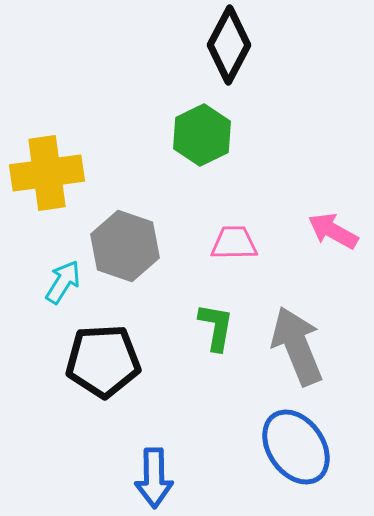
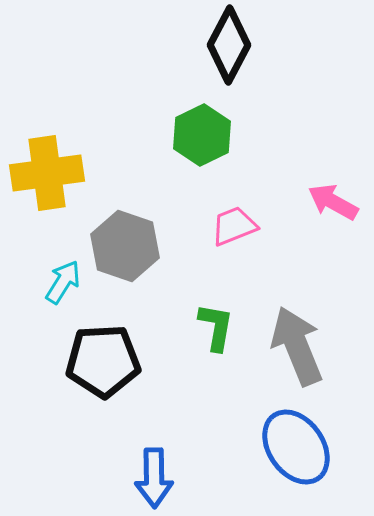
pink arrow: moved 29 px up
pink trapezoid: moved 17 px up; rotated 21 degrees counterclockwise
